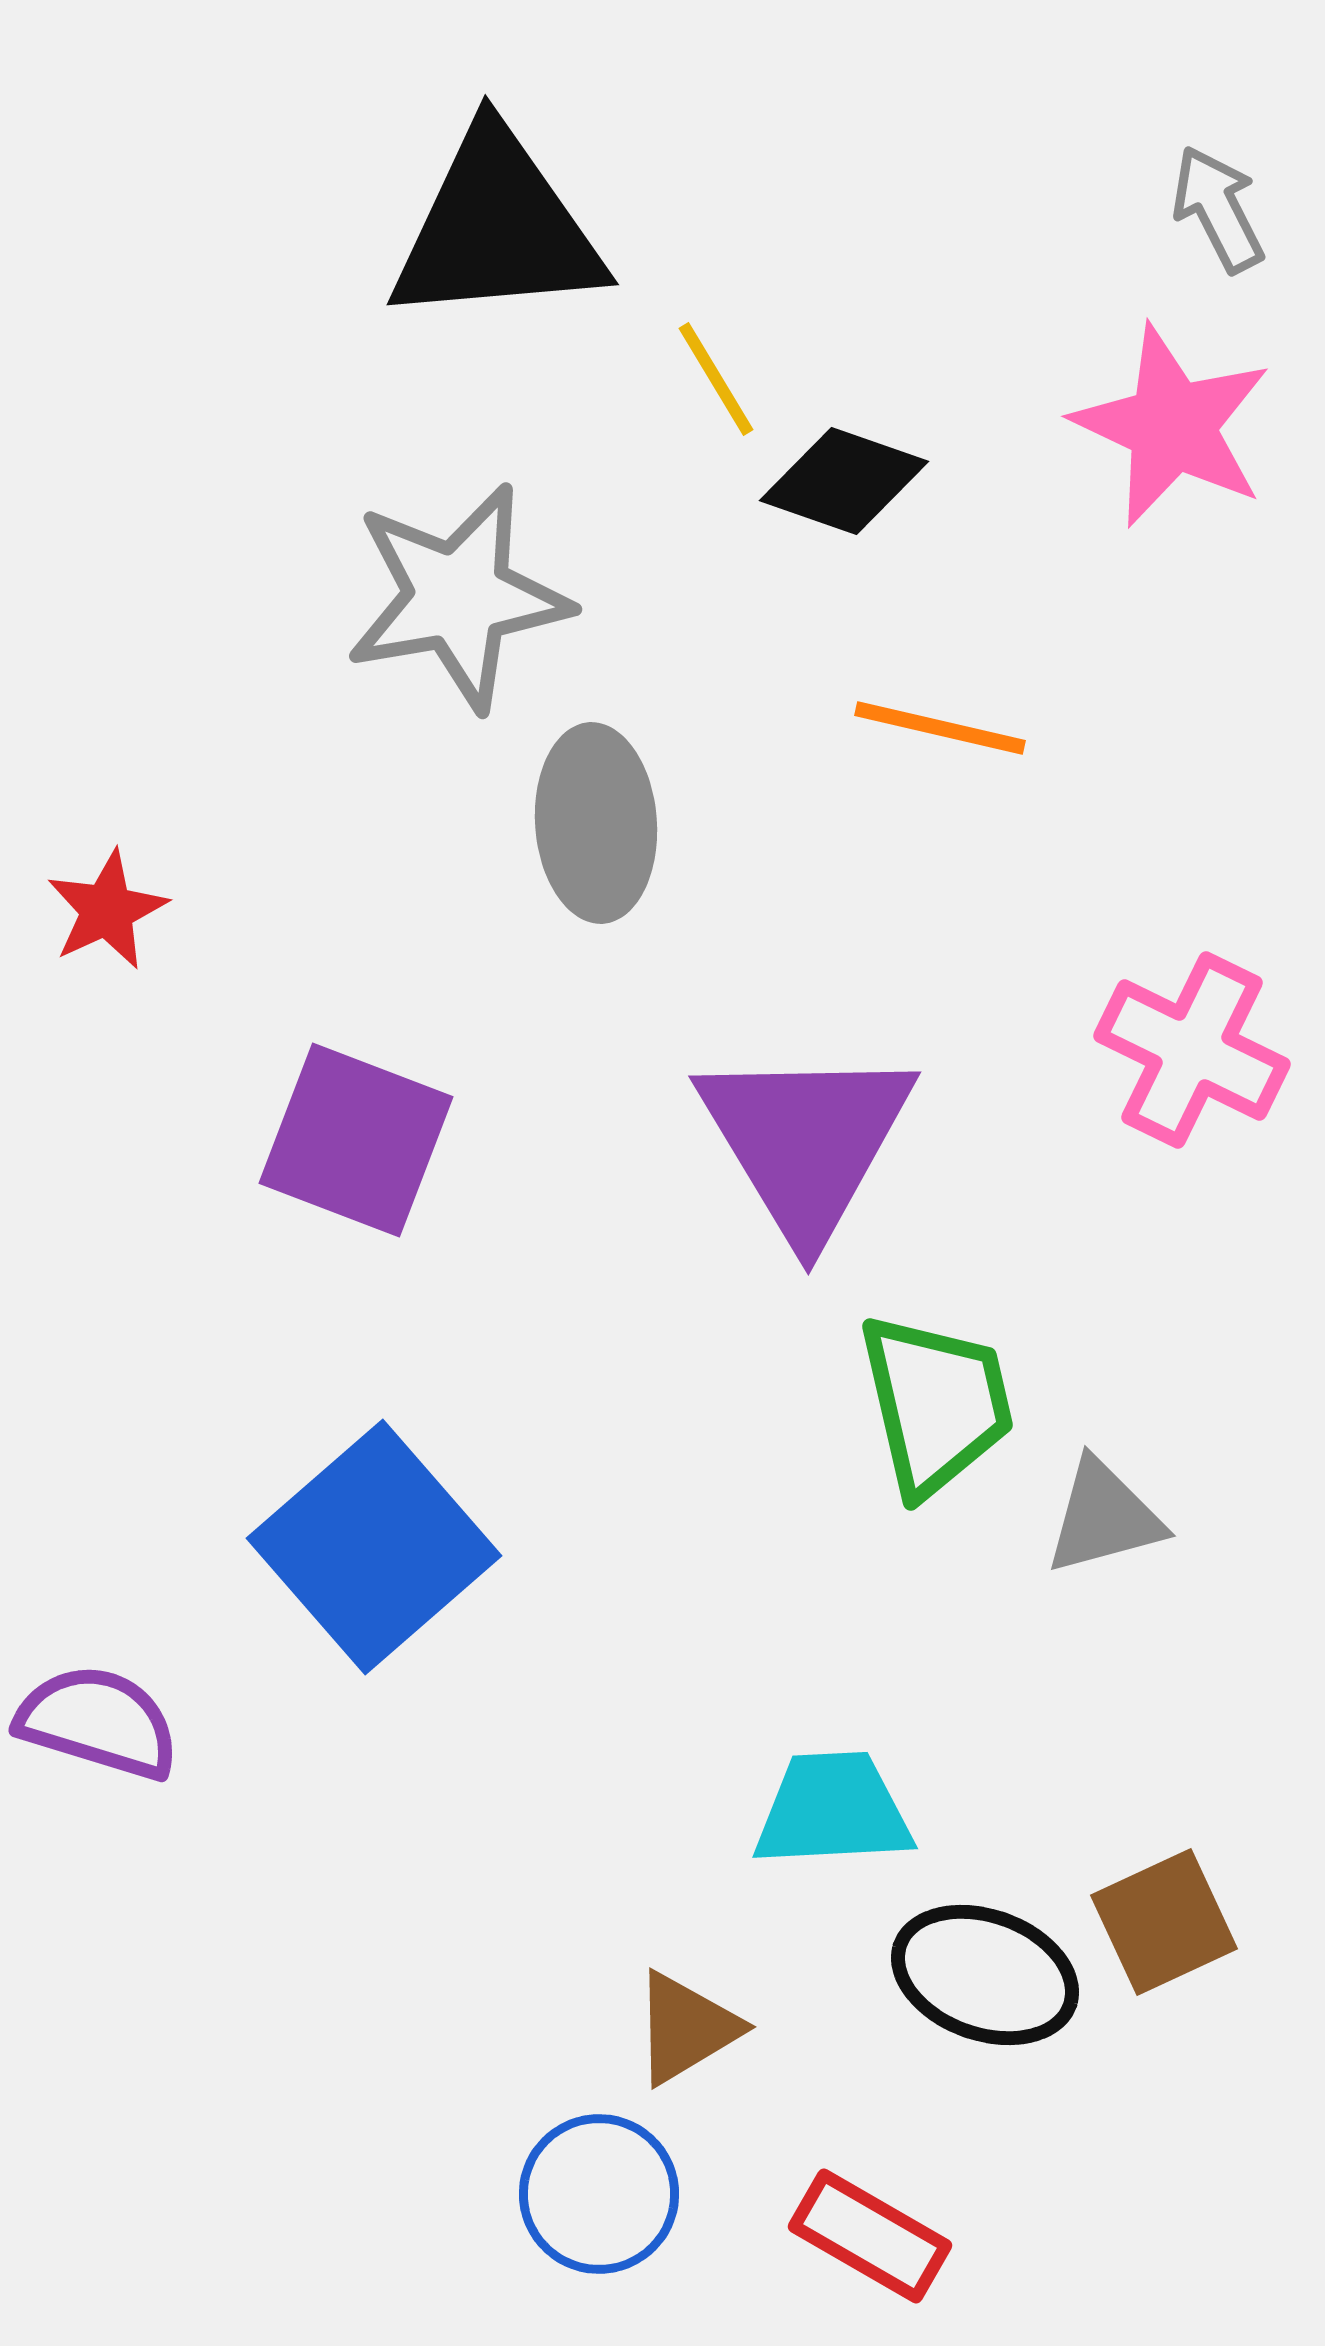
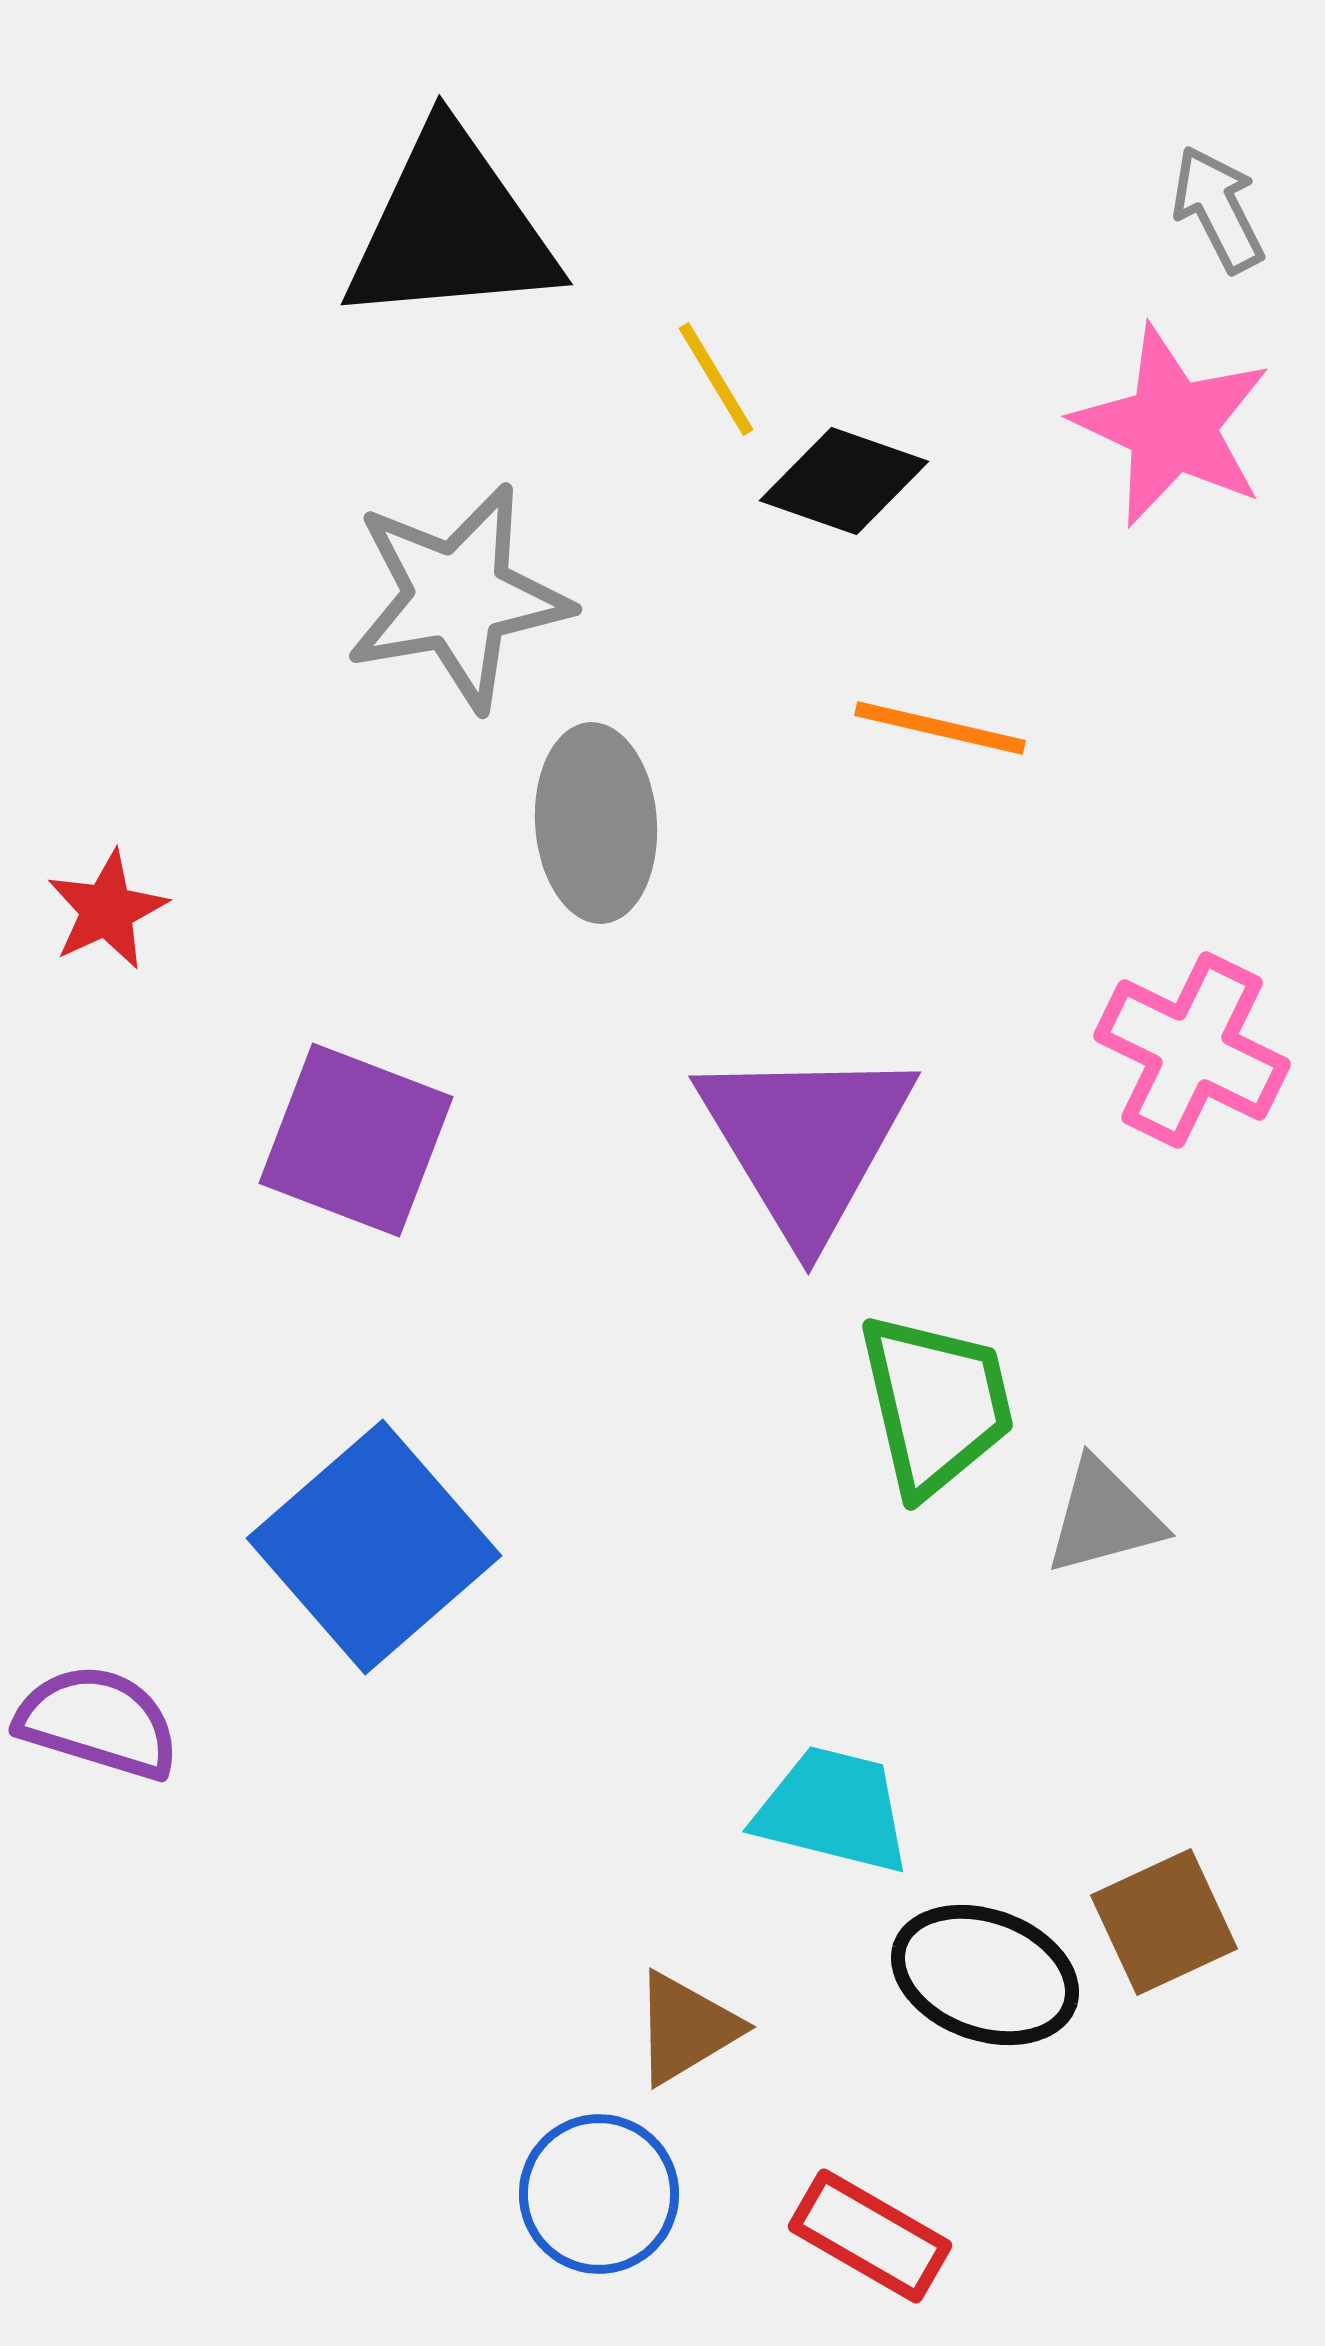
black triangle: moved 46 px left
cyan trapezoid: rotated 17 degrees clockwise
